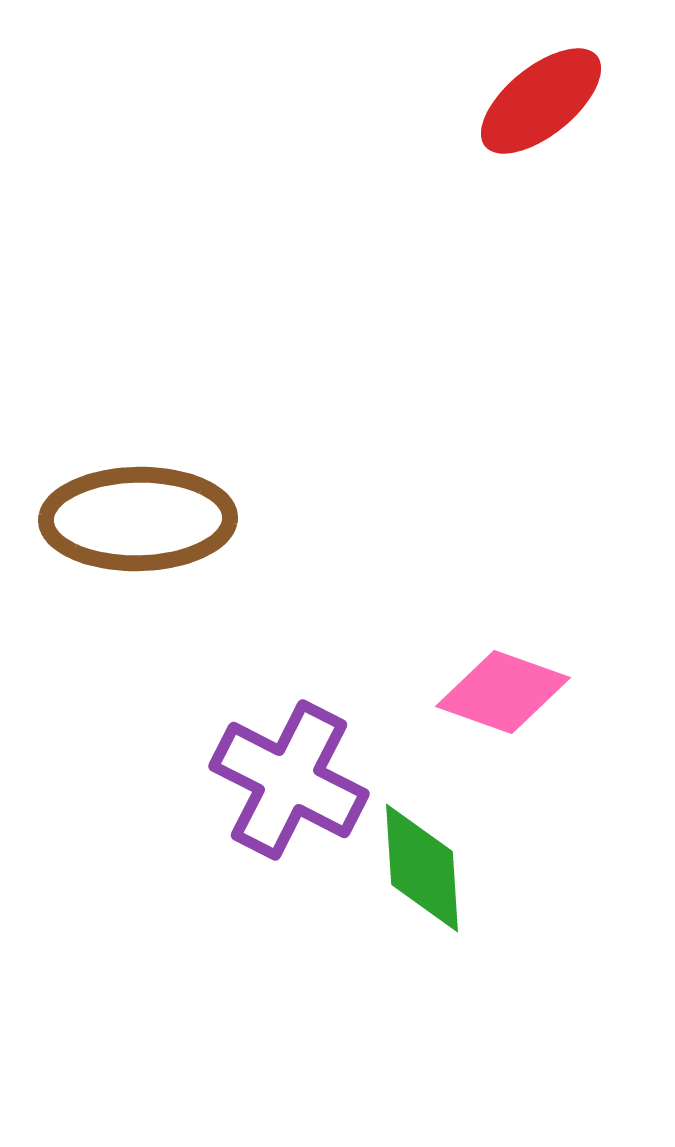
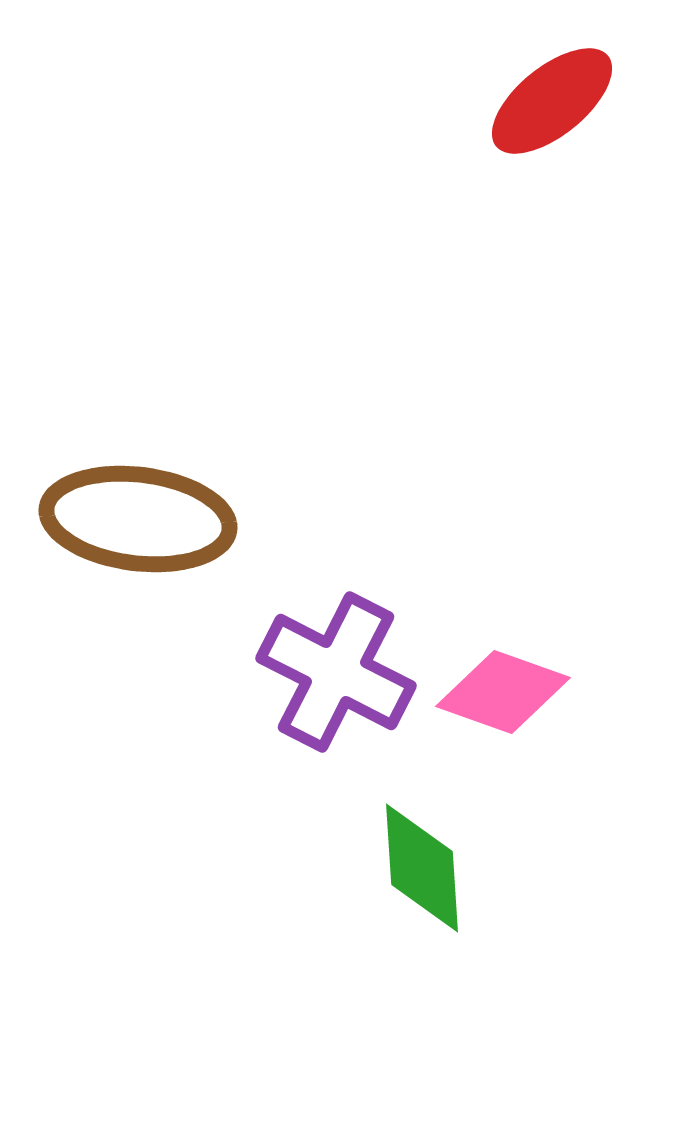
red ellipse: moved 11 px right
brown ellipse: rotated 8 degrees clockwise
purple cross: moved 47 px right, 108 px up
